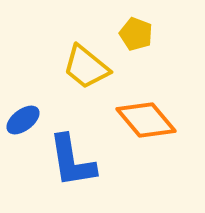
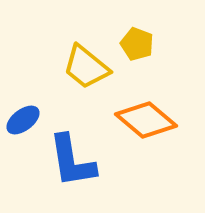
yellow pentagon: moved 1 px right, 10 px down
orange diamond: rotated 10 degrees counterclockwise
